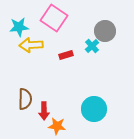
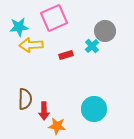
pink square: rotated 32 degrees clockwise
